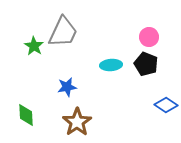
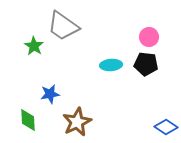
gray trapezoid: moved 6 px up; rotated 100 degrees clockwise
black pentagon: rotated 15 degrees counterclockwise
blue star: moved 17 px left, 7 px down
blue diamond: moved 22 px down
green diamond: moved 2 px right, 5 px down
brown star: rotated 8 degrees clockwise
